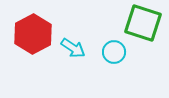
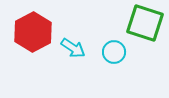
green square: moved 2 px right
red hexagon: moved 2 px up
